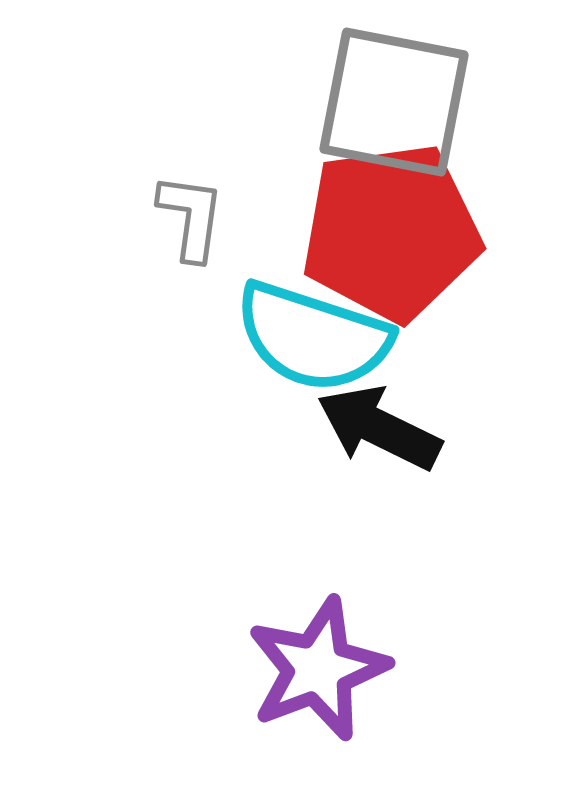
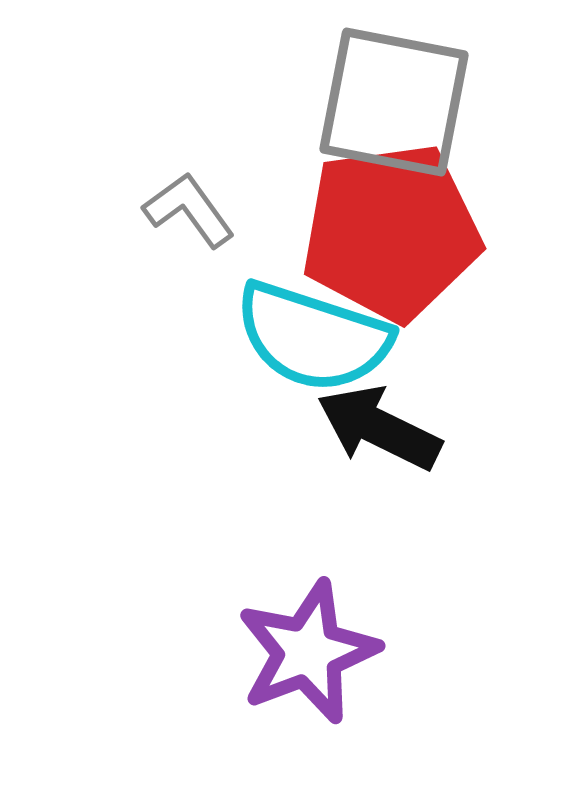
gray L-shape: moved 2 px left, 7 px up; rotated 44 degrees counterclockwise
purple star: moved 10 px left, 17 px up
